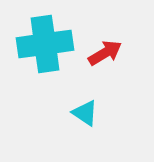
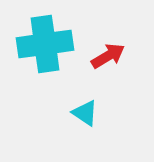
red arrow: moved 3 px right, 3 px down
